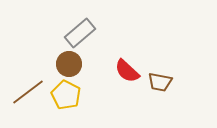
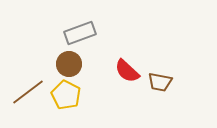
gray rectangle: rotated 20 degrees clockwise
